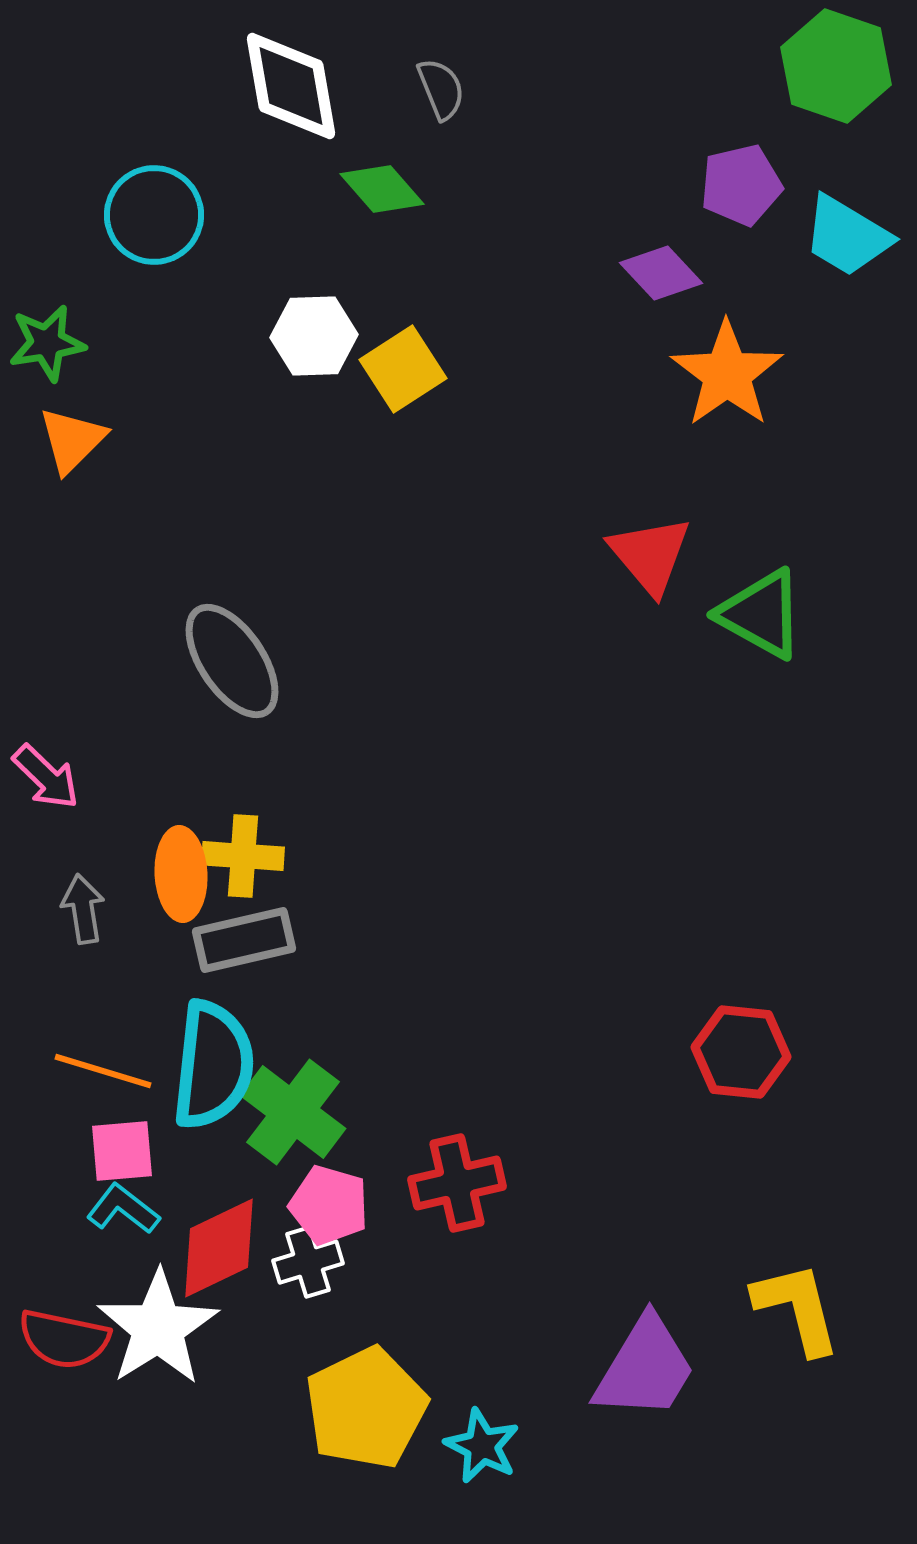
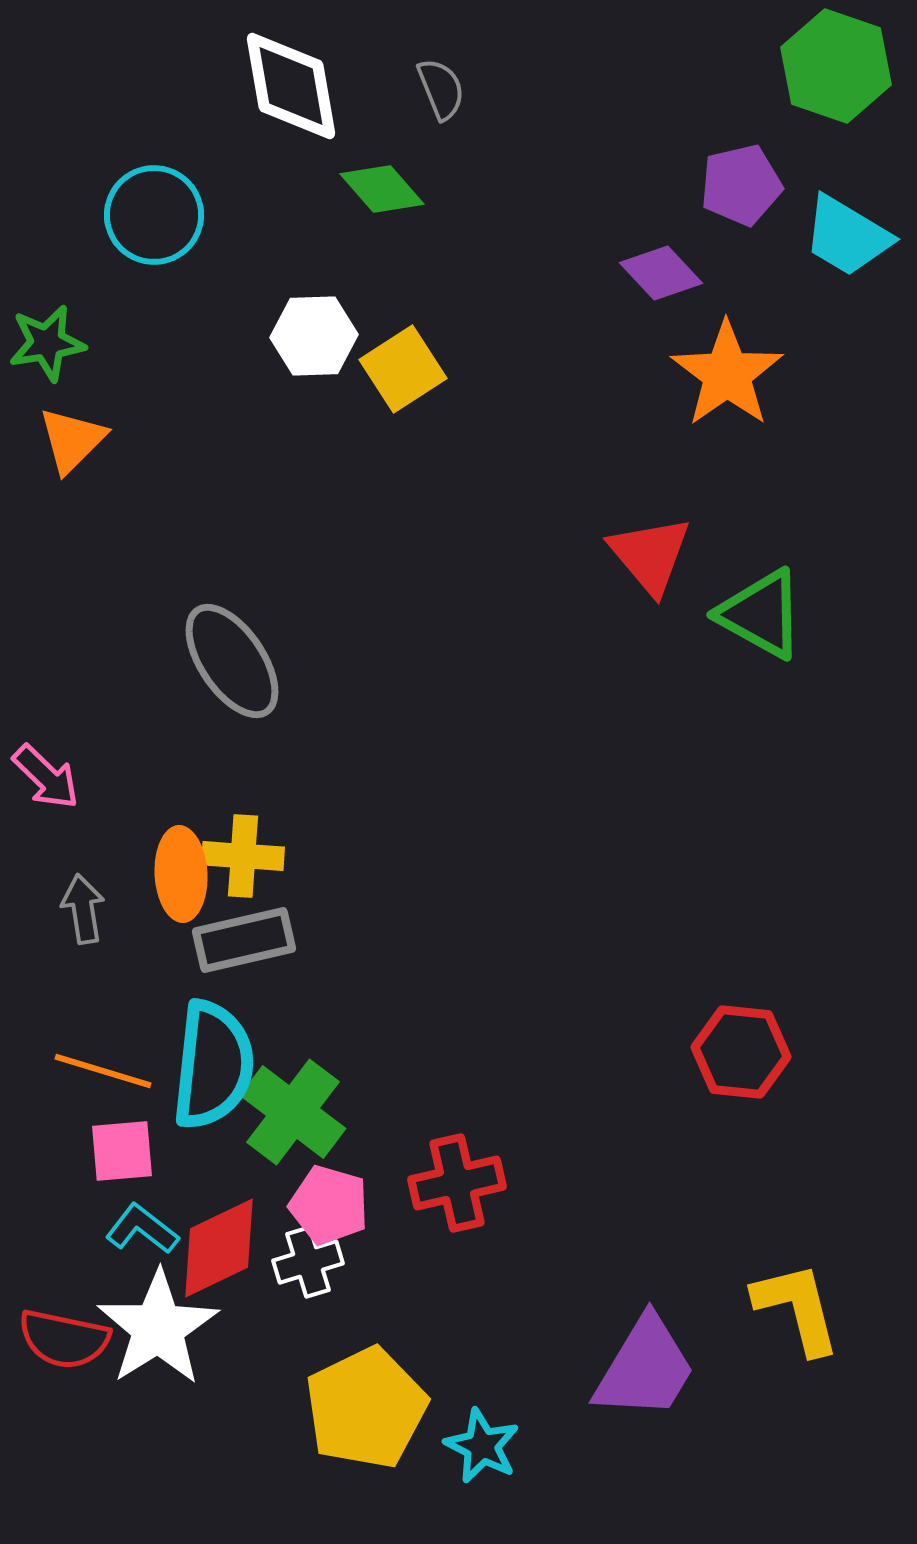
cyan L-shape: moved 19 px right, 20 px down
